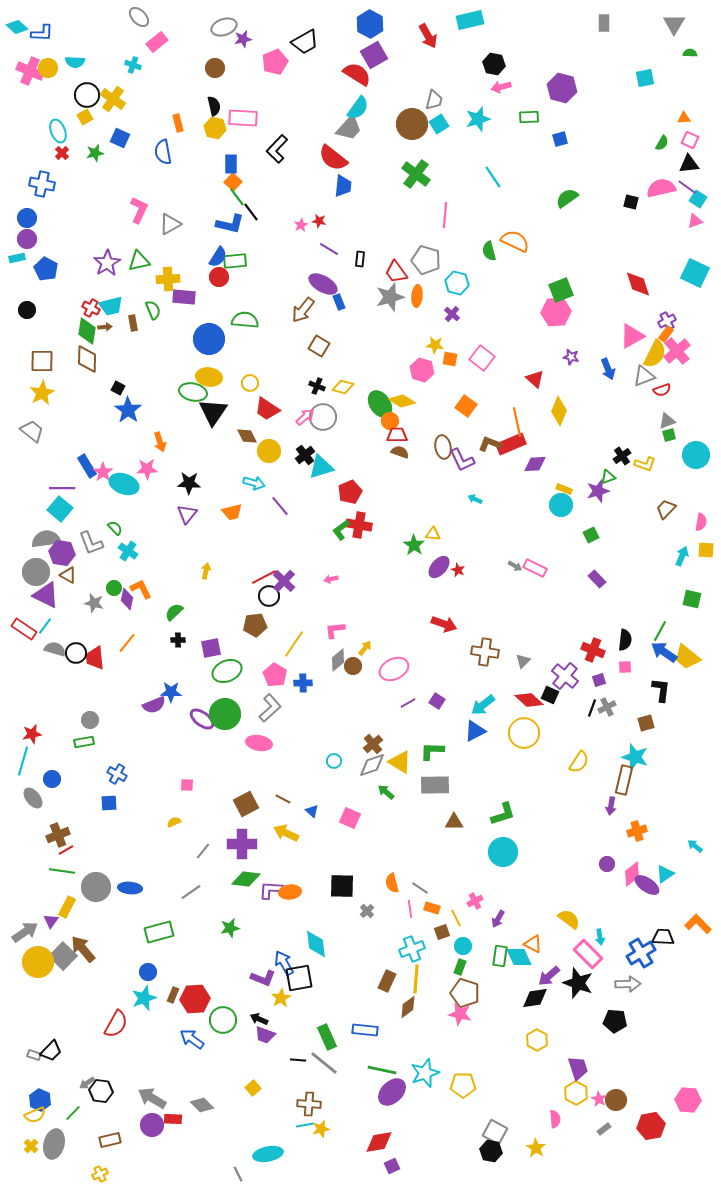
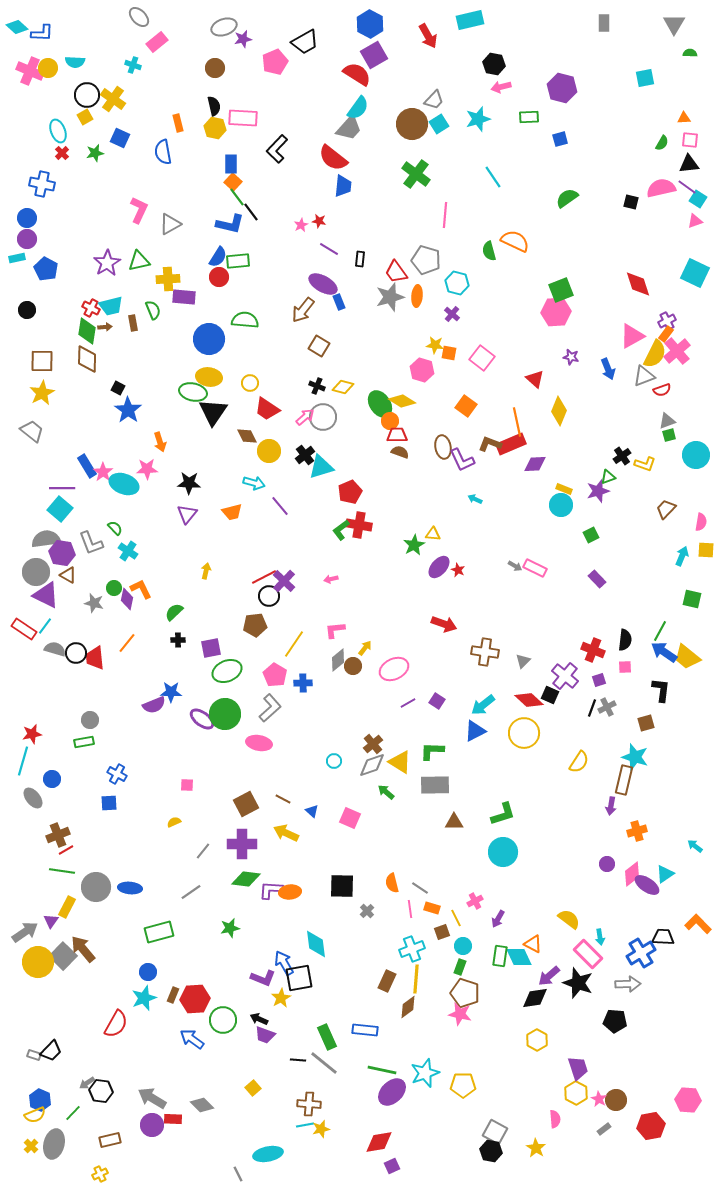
gray trapezoid at (434, 100): rotated 30 degrees clockwise
pink square at (690, 140): rotated 18 degrees counterclockwise
green rectangle at (235, 261): moved 3 px right
orange square at (450, 359): moved 1 px left, 6 px up
green star at (414, 545): rotated 10 degrees clockwise
